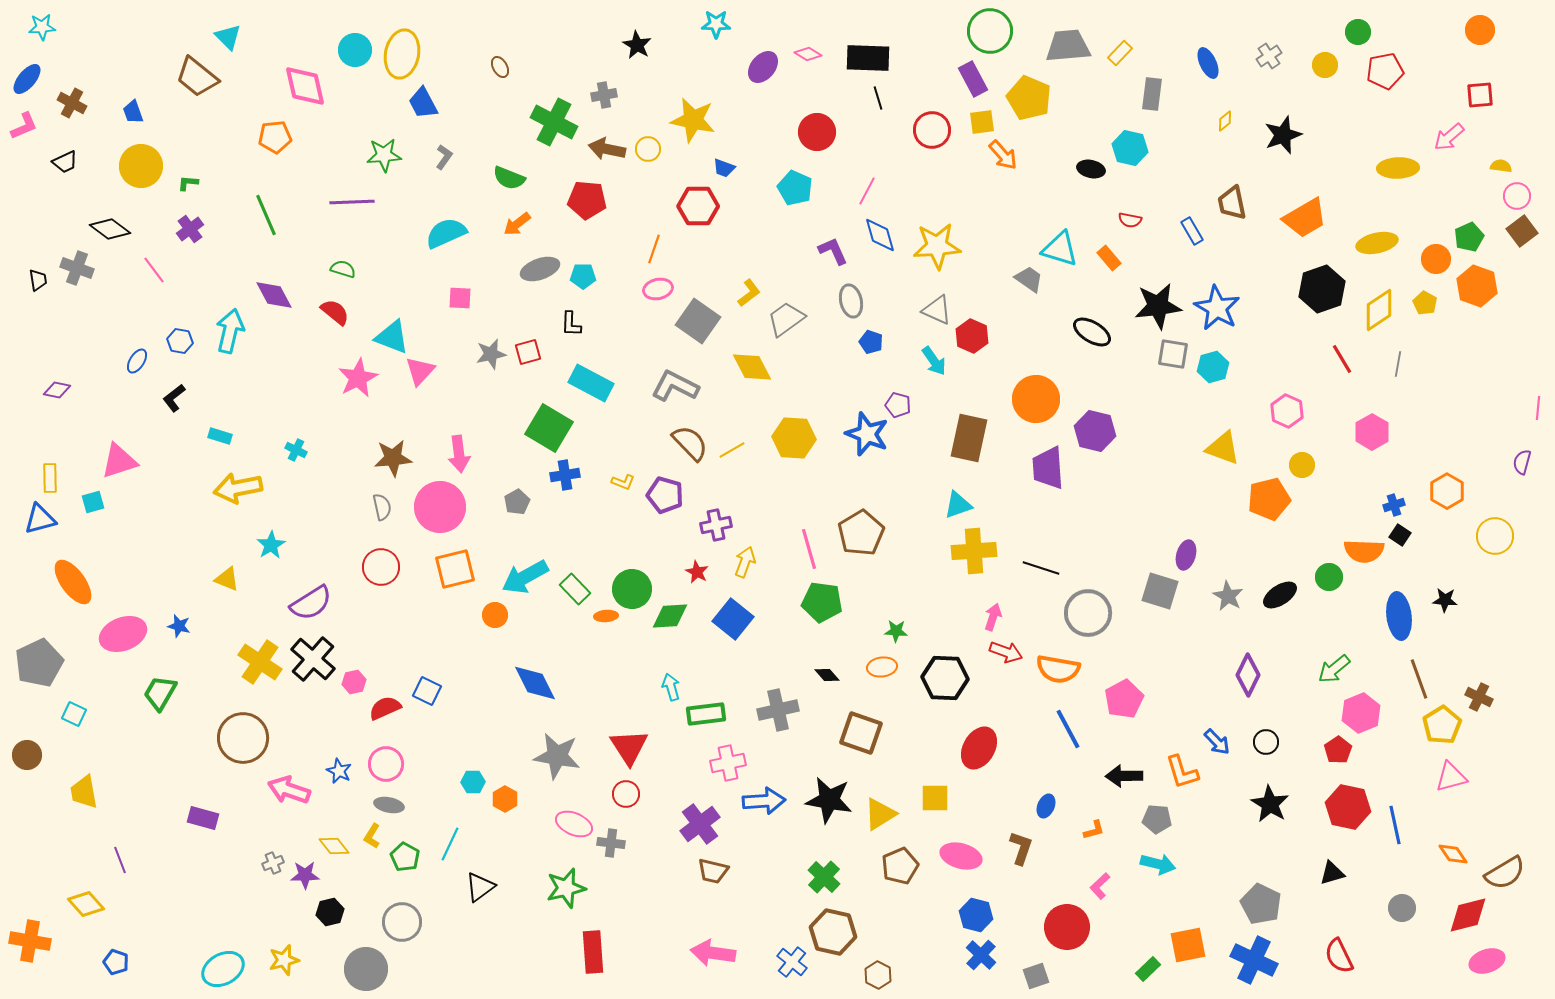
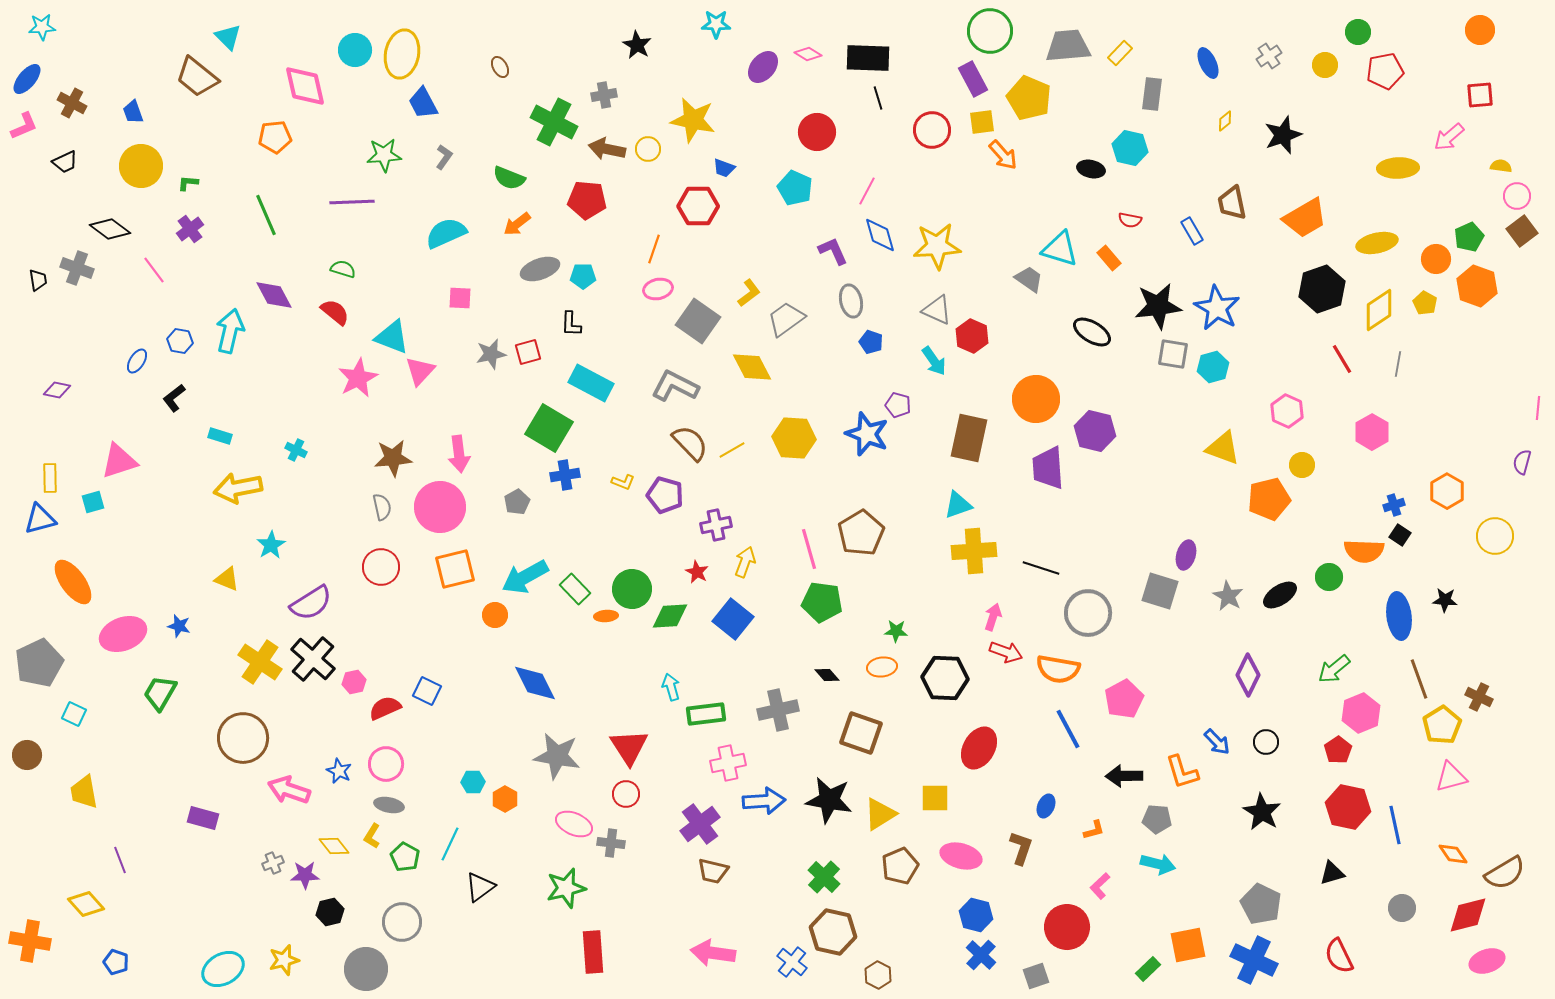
black star at (1270, 804): moved 8 px left, 8 px down
